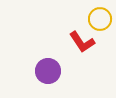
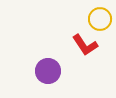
red L-shape: moved 3 px right, 3 px down
